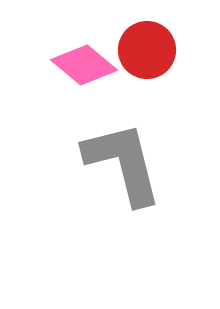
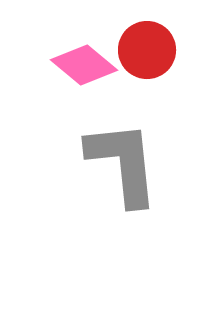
gray L-shape: rotated 8 degrees clockwise
